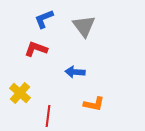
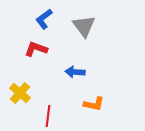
blue L-shape: rotated 15 degrees counterclockwise
